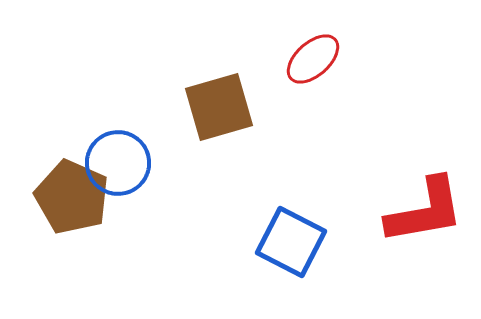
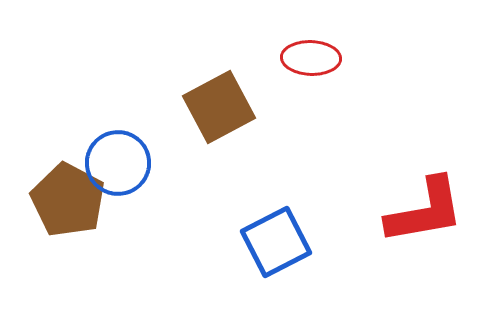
red ellipse: moved 2 px left, 1 px up; rotated 44 degrees clockwise
brown square: rotated 12 degrees counterclockwise
brown pentagon: moved 4 px left, 3 px down; rotated 4 degrees clockwise
blue square: moved 15 px left; rotated 36 degrees clockwise
